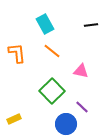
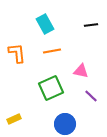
orange line: rotated 48 degrees counterclockwise
green square: moved 1 px left, 3 px up; rotated 20 degrees clockwise
purple line: moved 9 px right, 11 px up
blue circle: moved 1 px left
